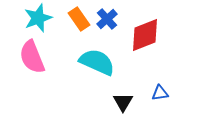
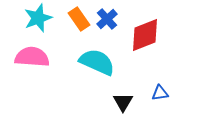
pink semicircle: rotated 116 degrees clockwise
